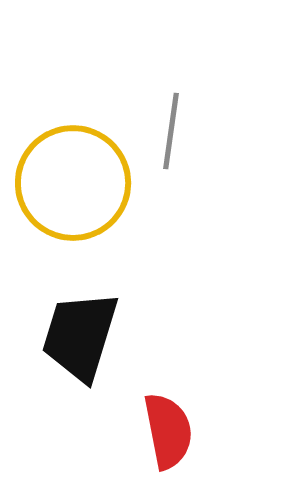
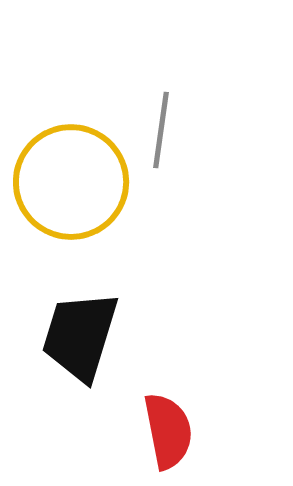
gray line: moved 10 px left, 1 px up
yellow circle: moved 2 px left, 1 px up
